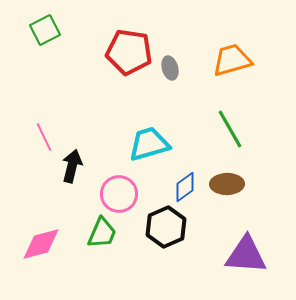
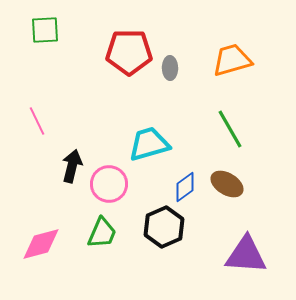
green square: rotated 24 degrees clockwise
red pentagon: rotated 9 degrees counterclockwise
gray ellipse: rotated 15 degrees clockwise
pink line: moved 7 px left, 16 px up
brown ellipse: rotated 32 degrees clockwise
pink circle: moved 10 px left, 10 px up
black hexagon: moved 2 px left
